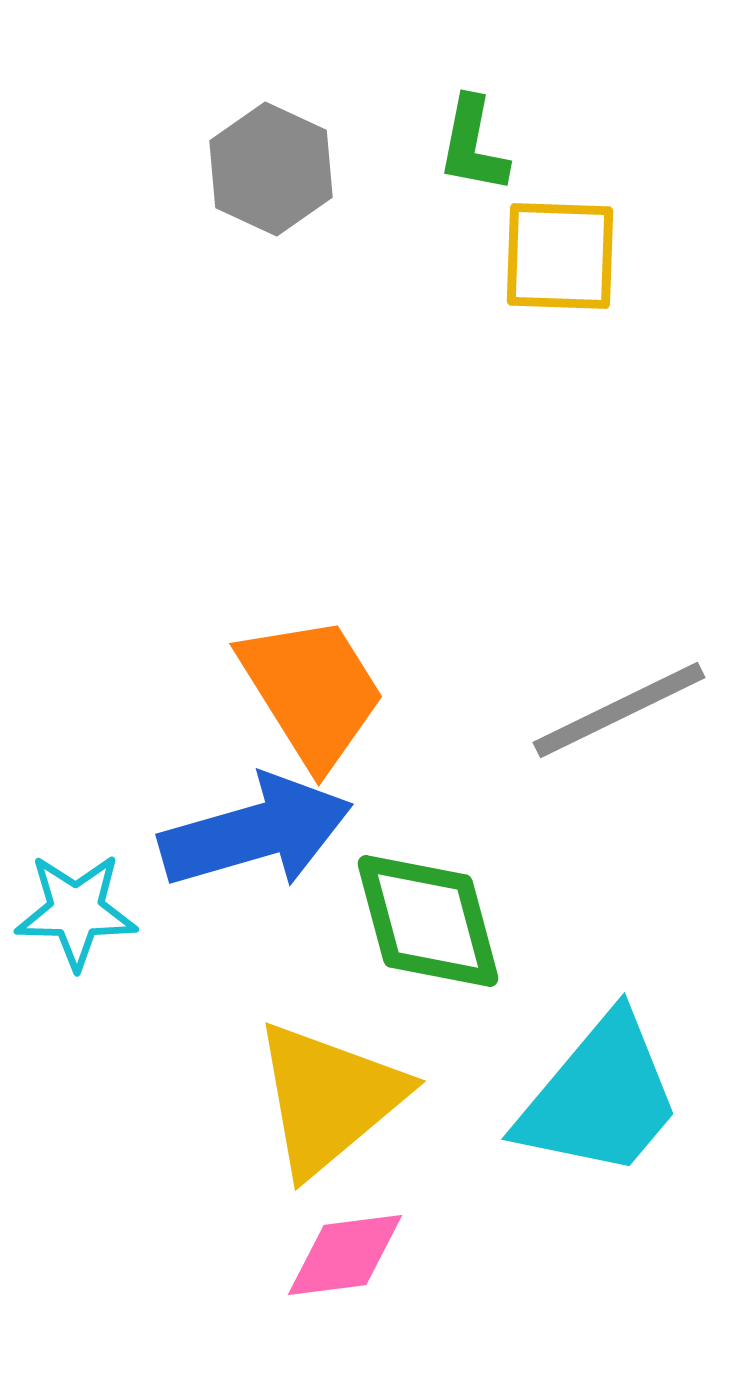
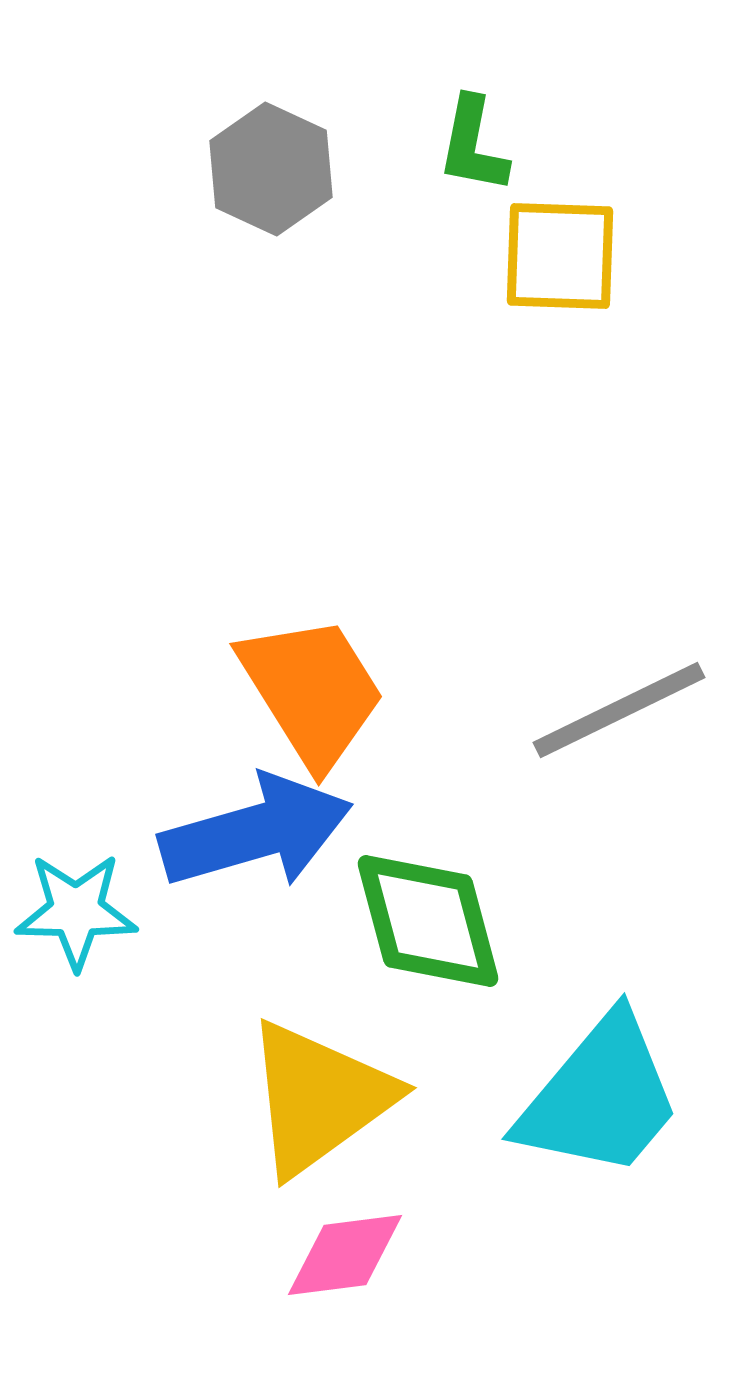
yellow triangle: moved 10 px left; rotated 4 degrees clockwise
